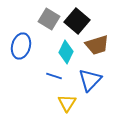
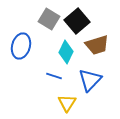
black square: rotated 10 degrees clockwise
